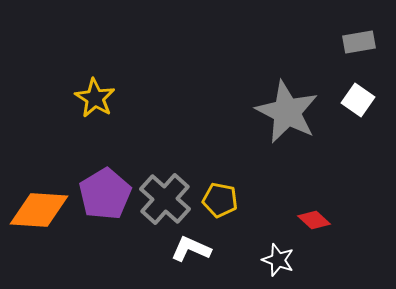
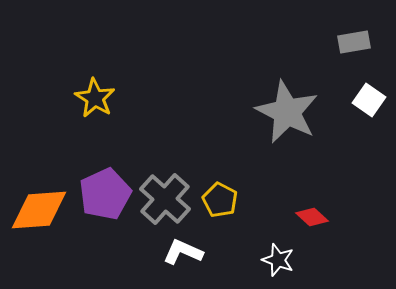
gray rectangle: moved 5 px left
white square: moved 11 px right
purple pentagon: rotated 6 degrees clockwise
yellow pentagon: rotated 16 degrees clockwise
orange diamond: rotated 8 degrees counterclockwise
red diamond: moved 2 px left, 3 px up
white L-shape: moved 8 px left, 3 px down
